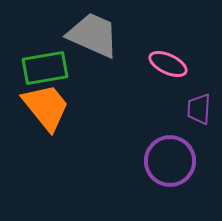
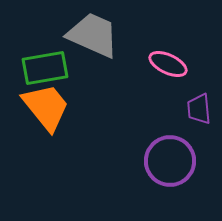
purple trapezoid: rotated 8 degrees counterclockwise
